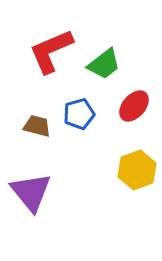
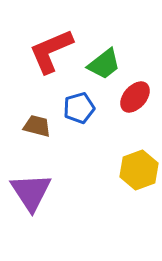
red ellipse: moved 1 px right, 9 px up
blue pentagon: moved 6 px up
yellow hexagon: moved 2 px right
purple triangle: rotated 6 degrees clockwise
